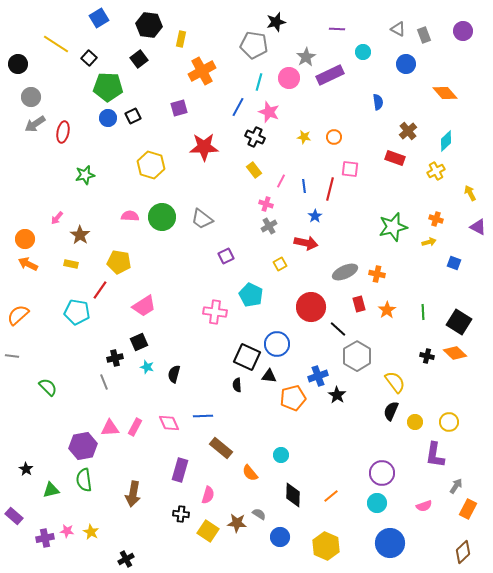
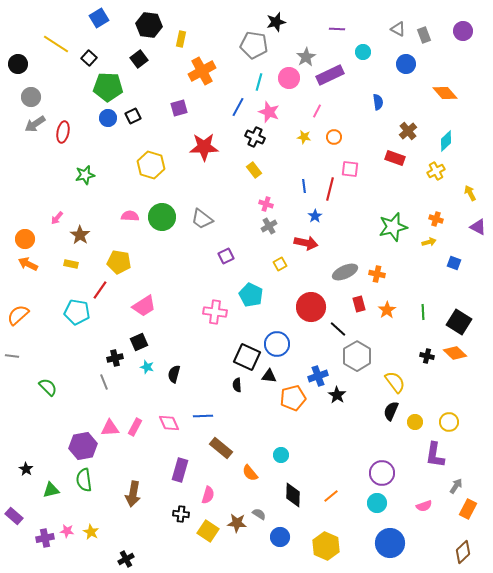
pink line at (281, 181): moved 36 px right, 70 px up
